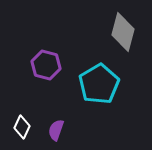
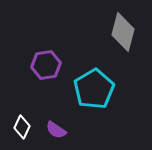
purple hexagon: rotated 24 degrees counterclockwise
cyan pentagon: moved 5 px left, 5 px down
purple semicircle: rotated 75 degrees counterclockwise
